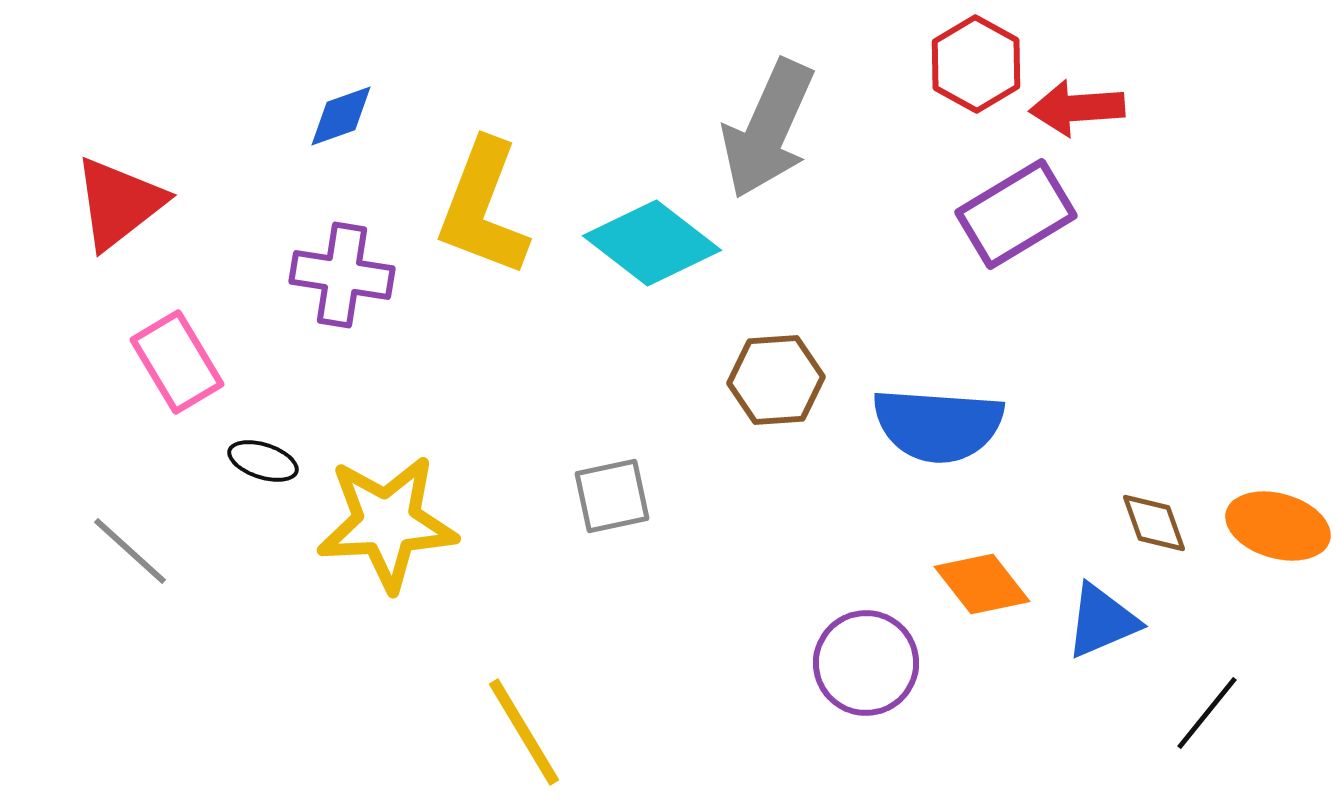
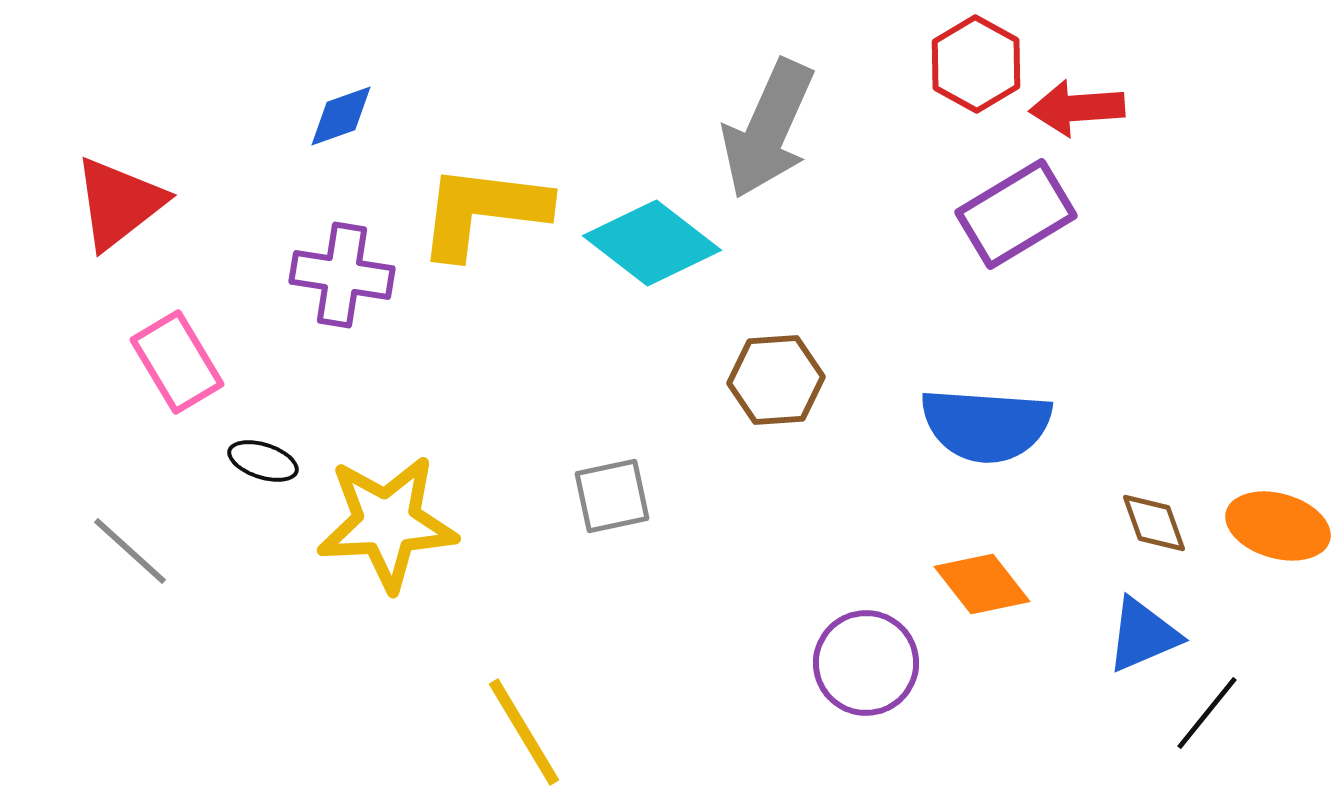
yellow L-shape: moved 3 px down; rotated 76 degrees clockwise
blue semicircle: moved 48 px right
blue triangle: moved 41 px right, 14 px down
